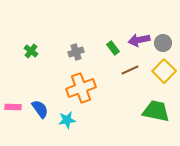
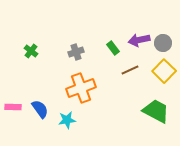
green trapezoid: rotated 16 degrees clockwise
